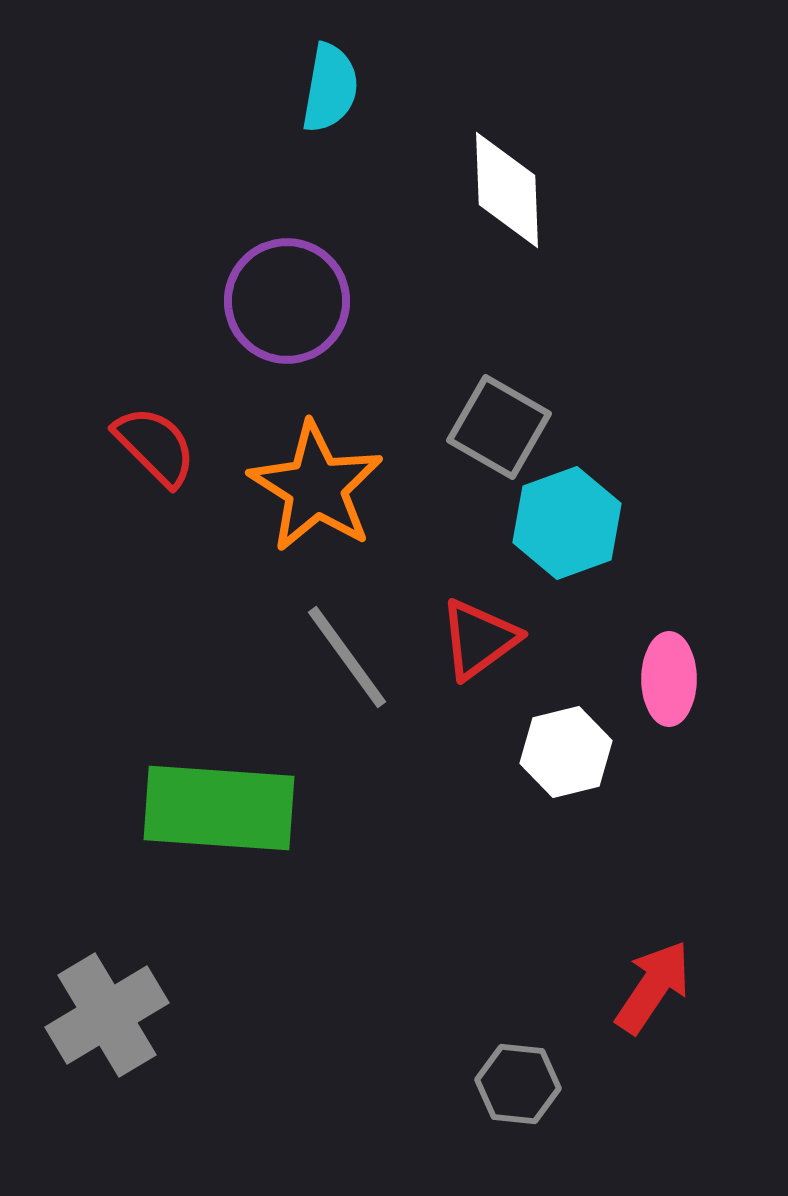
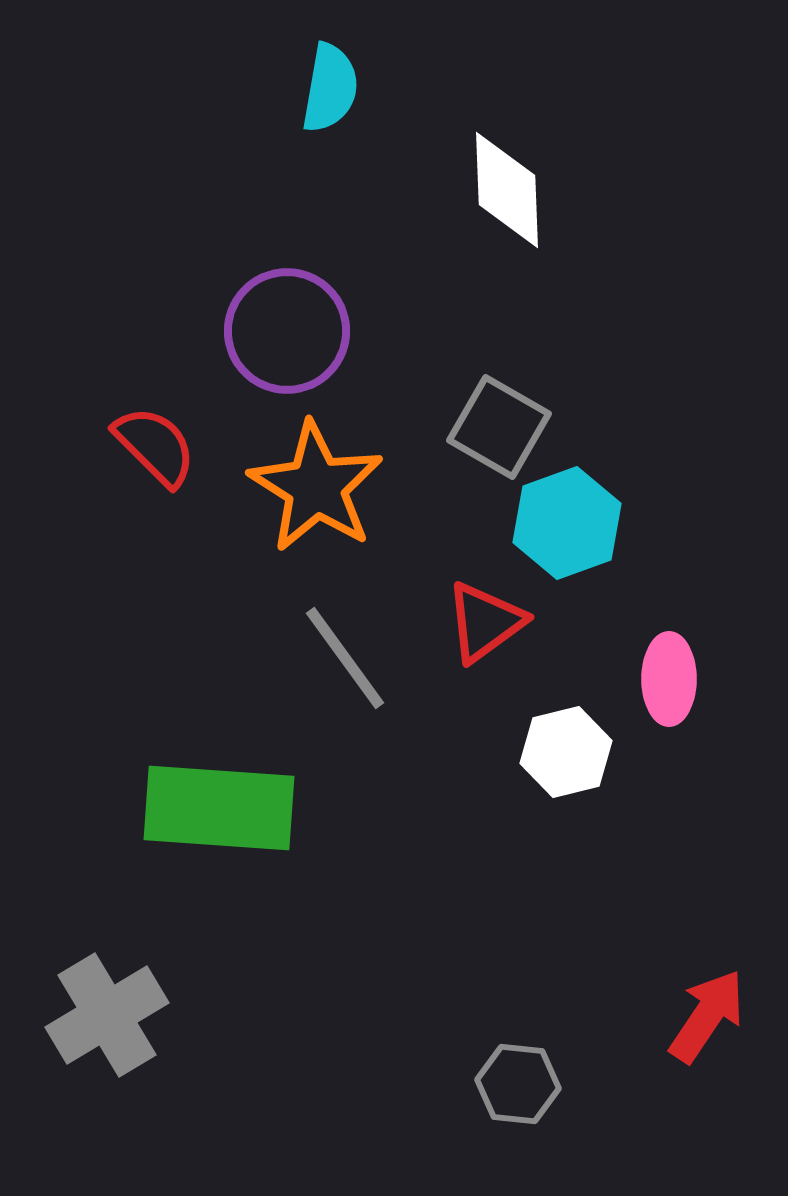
purple circle: moved 30 px down
red triangle: moved 6 px right, 17 px up
gray line: moved 2 px left, 1 px down
red arrow: moved 54 px right, 29 px down
